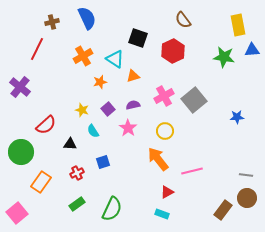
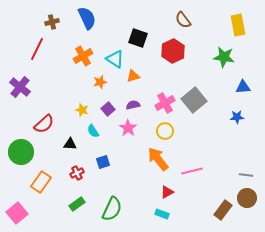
blue triangle: moved 9 px left, 37 px down
pink cross: moved 1 px right, 7 px down
red semicircle: moved 2 px left, 1 px up
